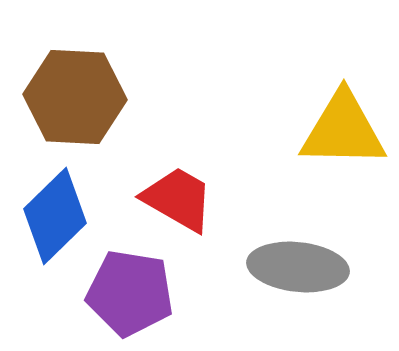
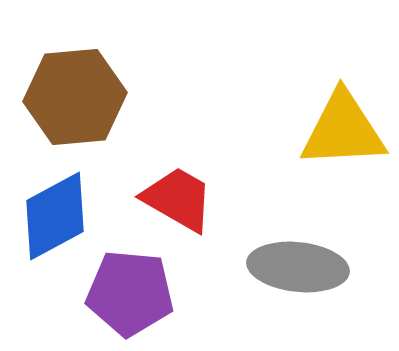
brown hexagon: rotated 8 degrees counterclockwise
yellow triangle: rotated 4 degrees counterclockwise
blue diamond: rotated 16 degrees clockwise
purple pentagon: rotated 4 degrees counterclockwise
